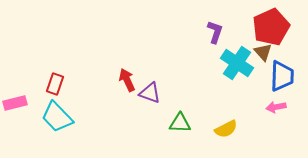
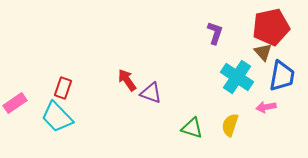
red pentagon: rotated 12 degrees clockwise
purple L-shape: moved 1 px down
cyan cross: moved 14 px down
blue trapezoid: rotated 8 degrees clockwise
red arrow: rotated 10 degrees counterclockwise
red rectangle: moved 8 px right, 4 px down
purple triangle: moved 1 px right
pink rectangle: rotated 20 degrees counterclockwise
pink arrow: moved 10 px left
green triangle: moved 12 px right, 5 px down; rotated 15 degrees clockwise
yellow semicircle: moved 4 px right, 4 px up; rotated 135 degrees clockwise
